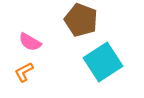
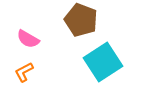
pink semicircle: moved 2 px left, 3 px up
